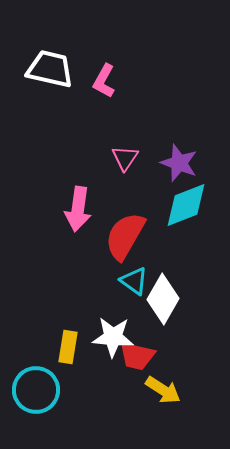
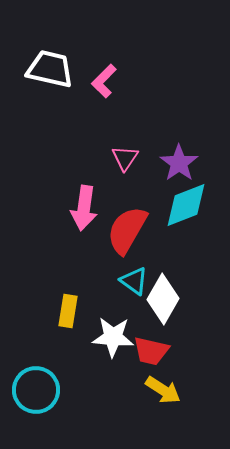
pink L-shape: rotated 16 degrees clockwise
purple star: rotated 15 degrees clockwise
pink arrow: moved 6 px right, 1 px up
red semicircle: moved 2 px right, 6 px up
yellow rectangle: moved 36 px up
red trapezoid: moved 14 px right, 5 px up
